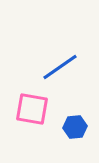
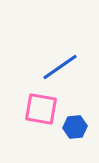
pink square: moved 9 px right
